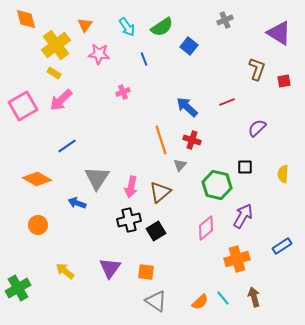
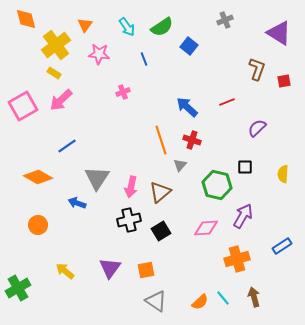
orange diamond at (37, 179): moved 1 px right, 2 px up
pink diamond at (206, 228): rotated 35 degrees clockwise
black square at (156, 231): moved 5 px right
orange square at (146, 272): moved 2 px up; rotated 18 degrees counterclockwise
